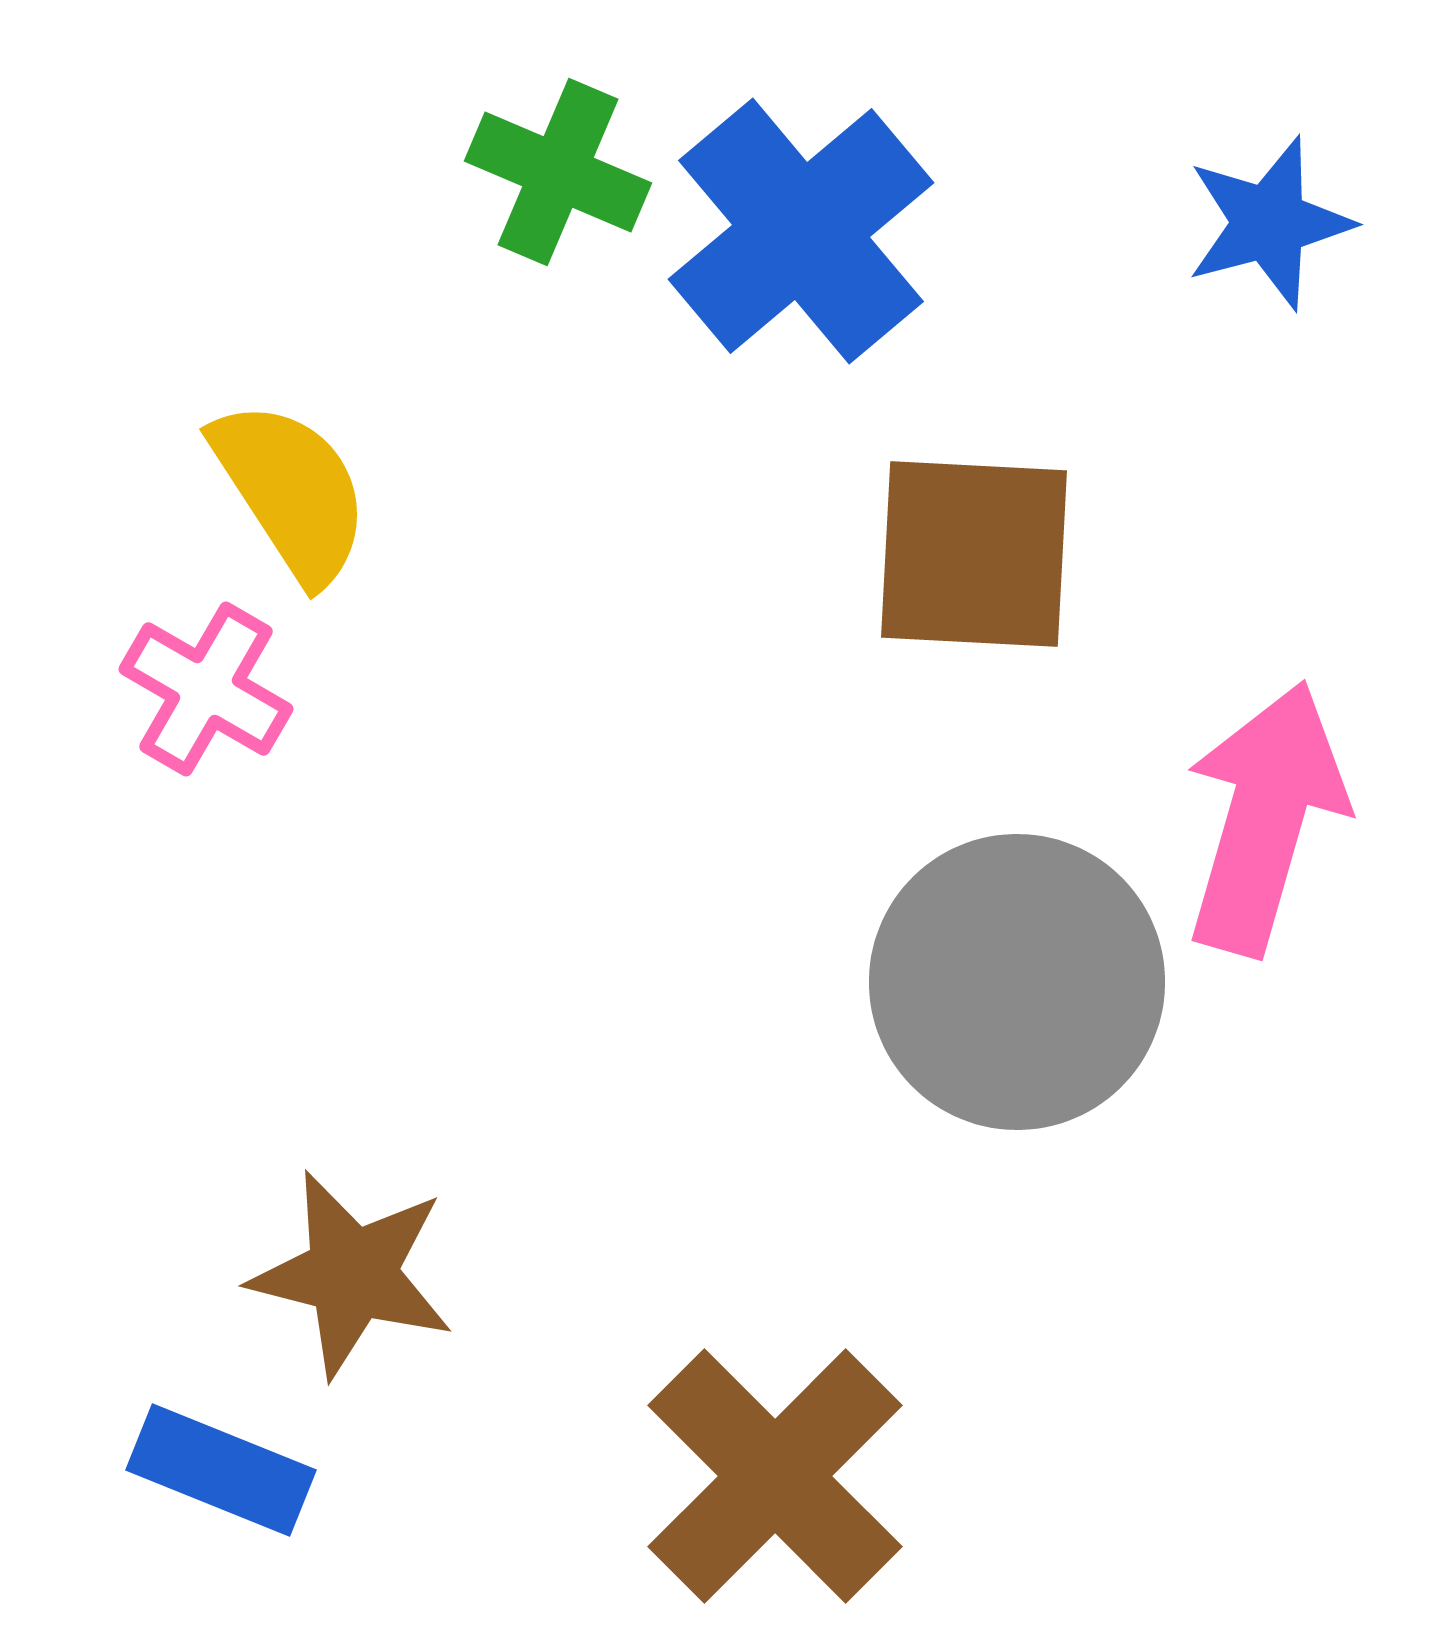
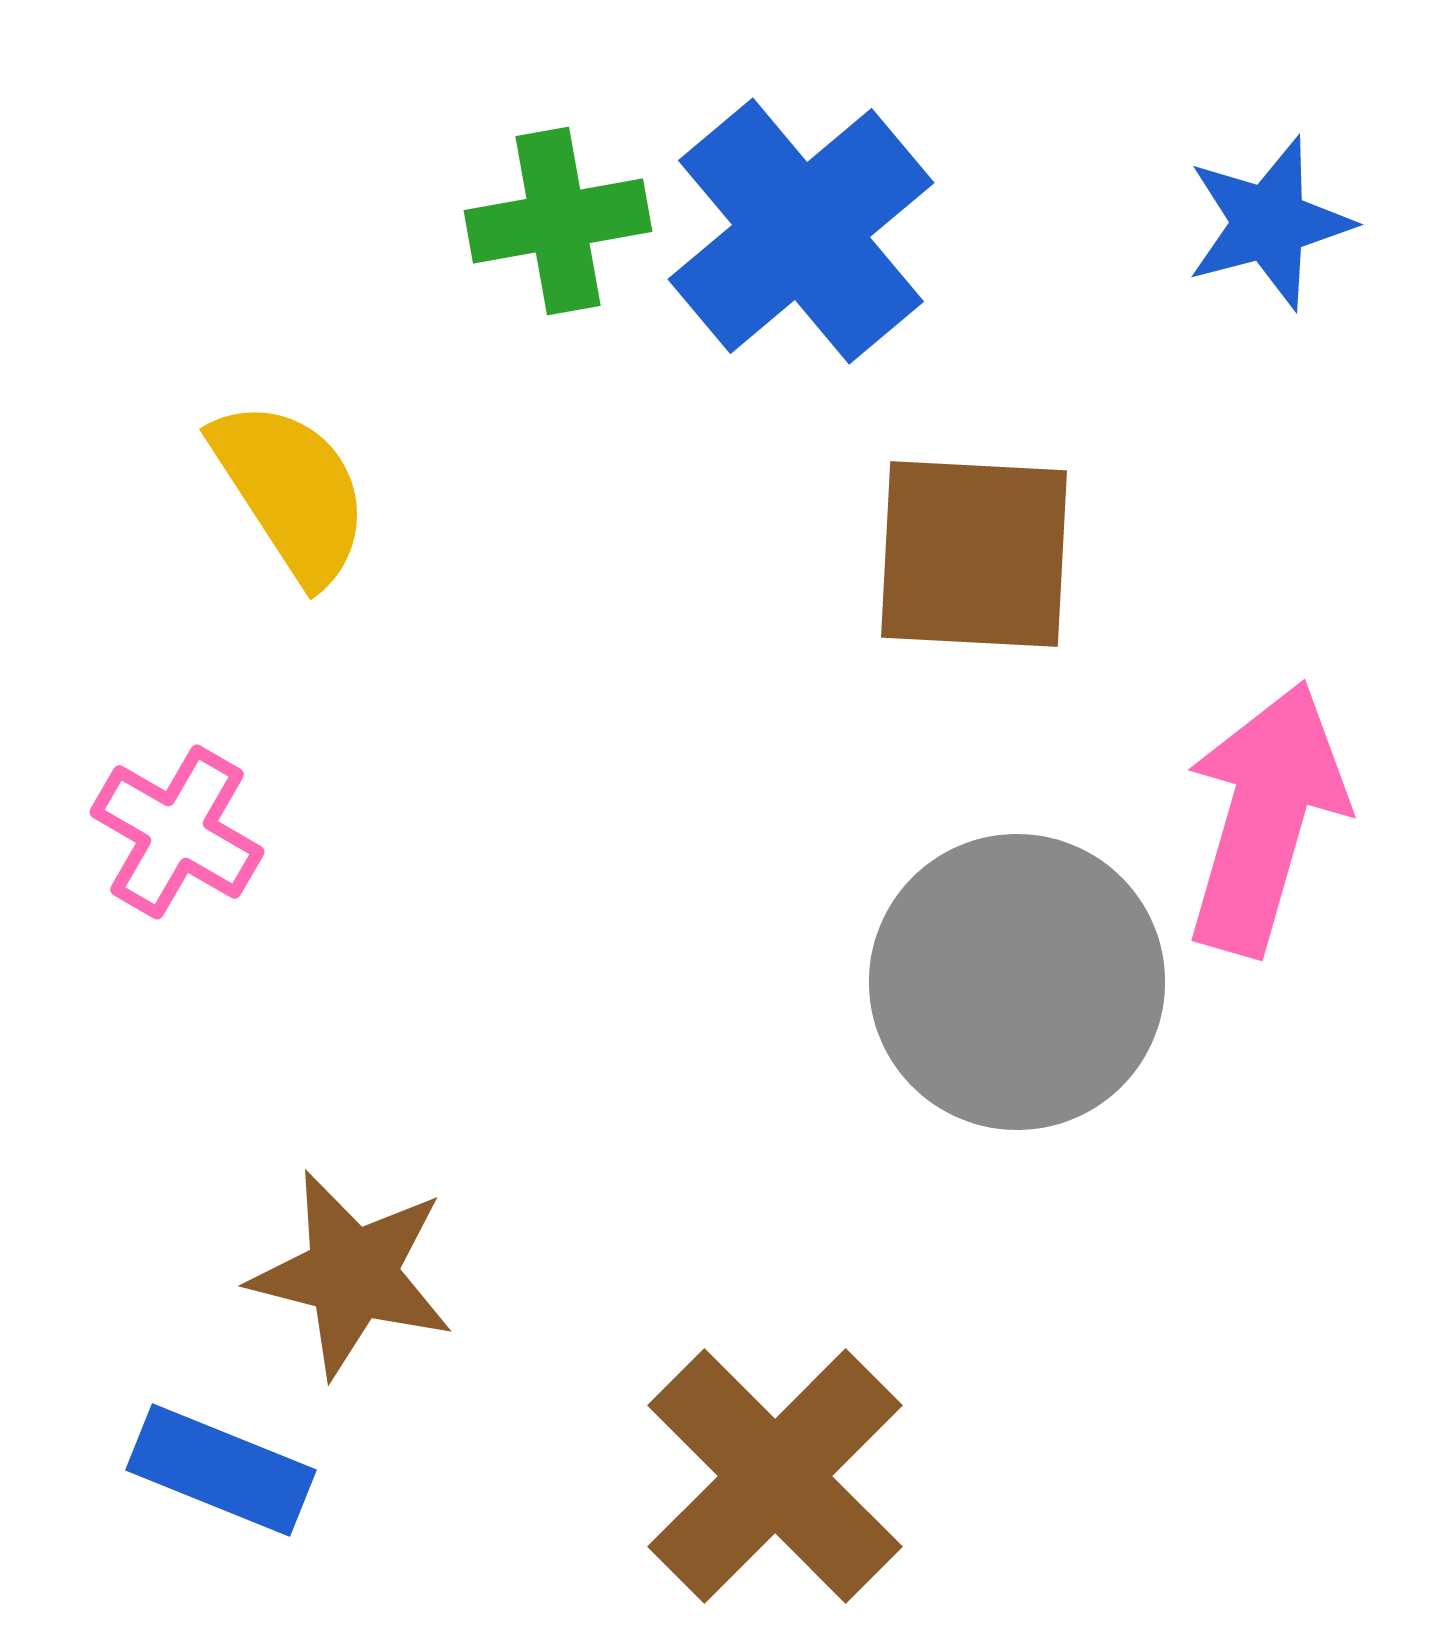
green cross: moved 49 px down; rotated 33 degrees counterclockwise
pink cross: moved 29 px left, 143 px down
